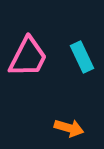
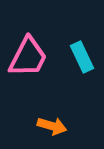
orange arrow: moved 17 px left, 2 px up
